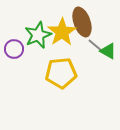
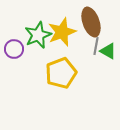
brown ellipse: moved 9 px right
yellow star: rotated 12 degrees clockwise
gray line: rotated 60 degrees clockwise
yellow pentagon: rotated 16 degrees counterclockwise
